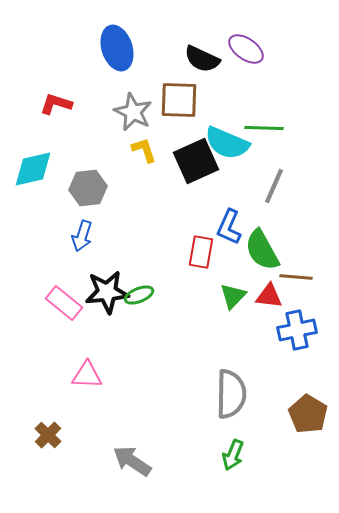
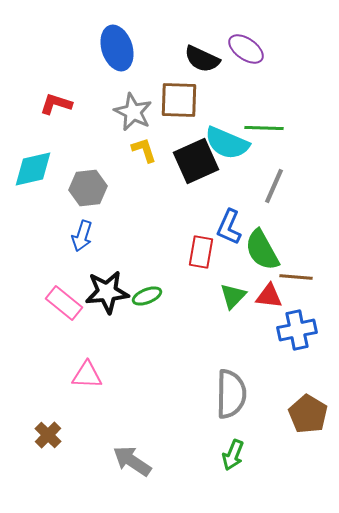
green ellipse: moved 8 px right, 1 px down
